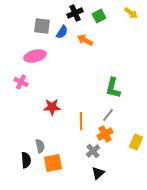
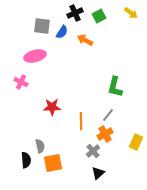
green L-shape: moved 2 px right, 1 px up
